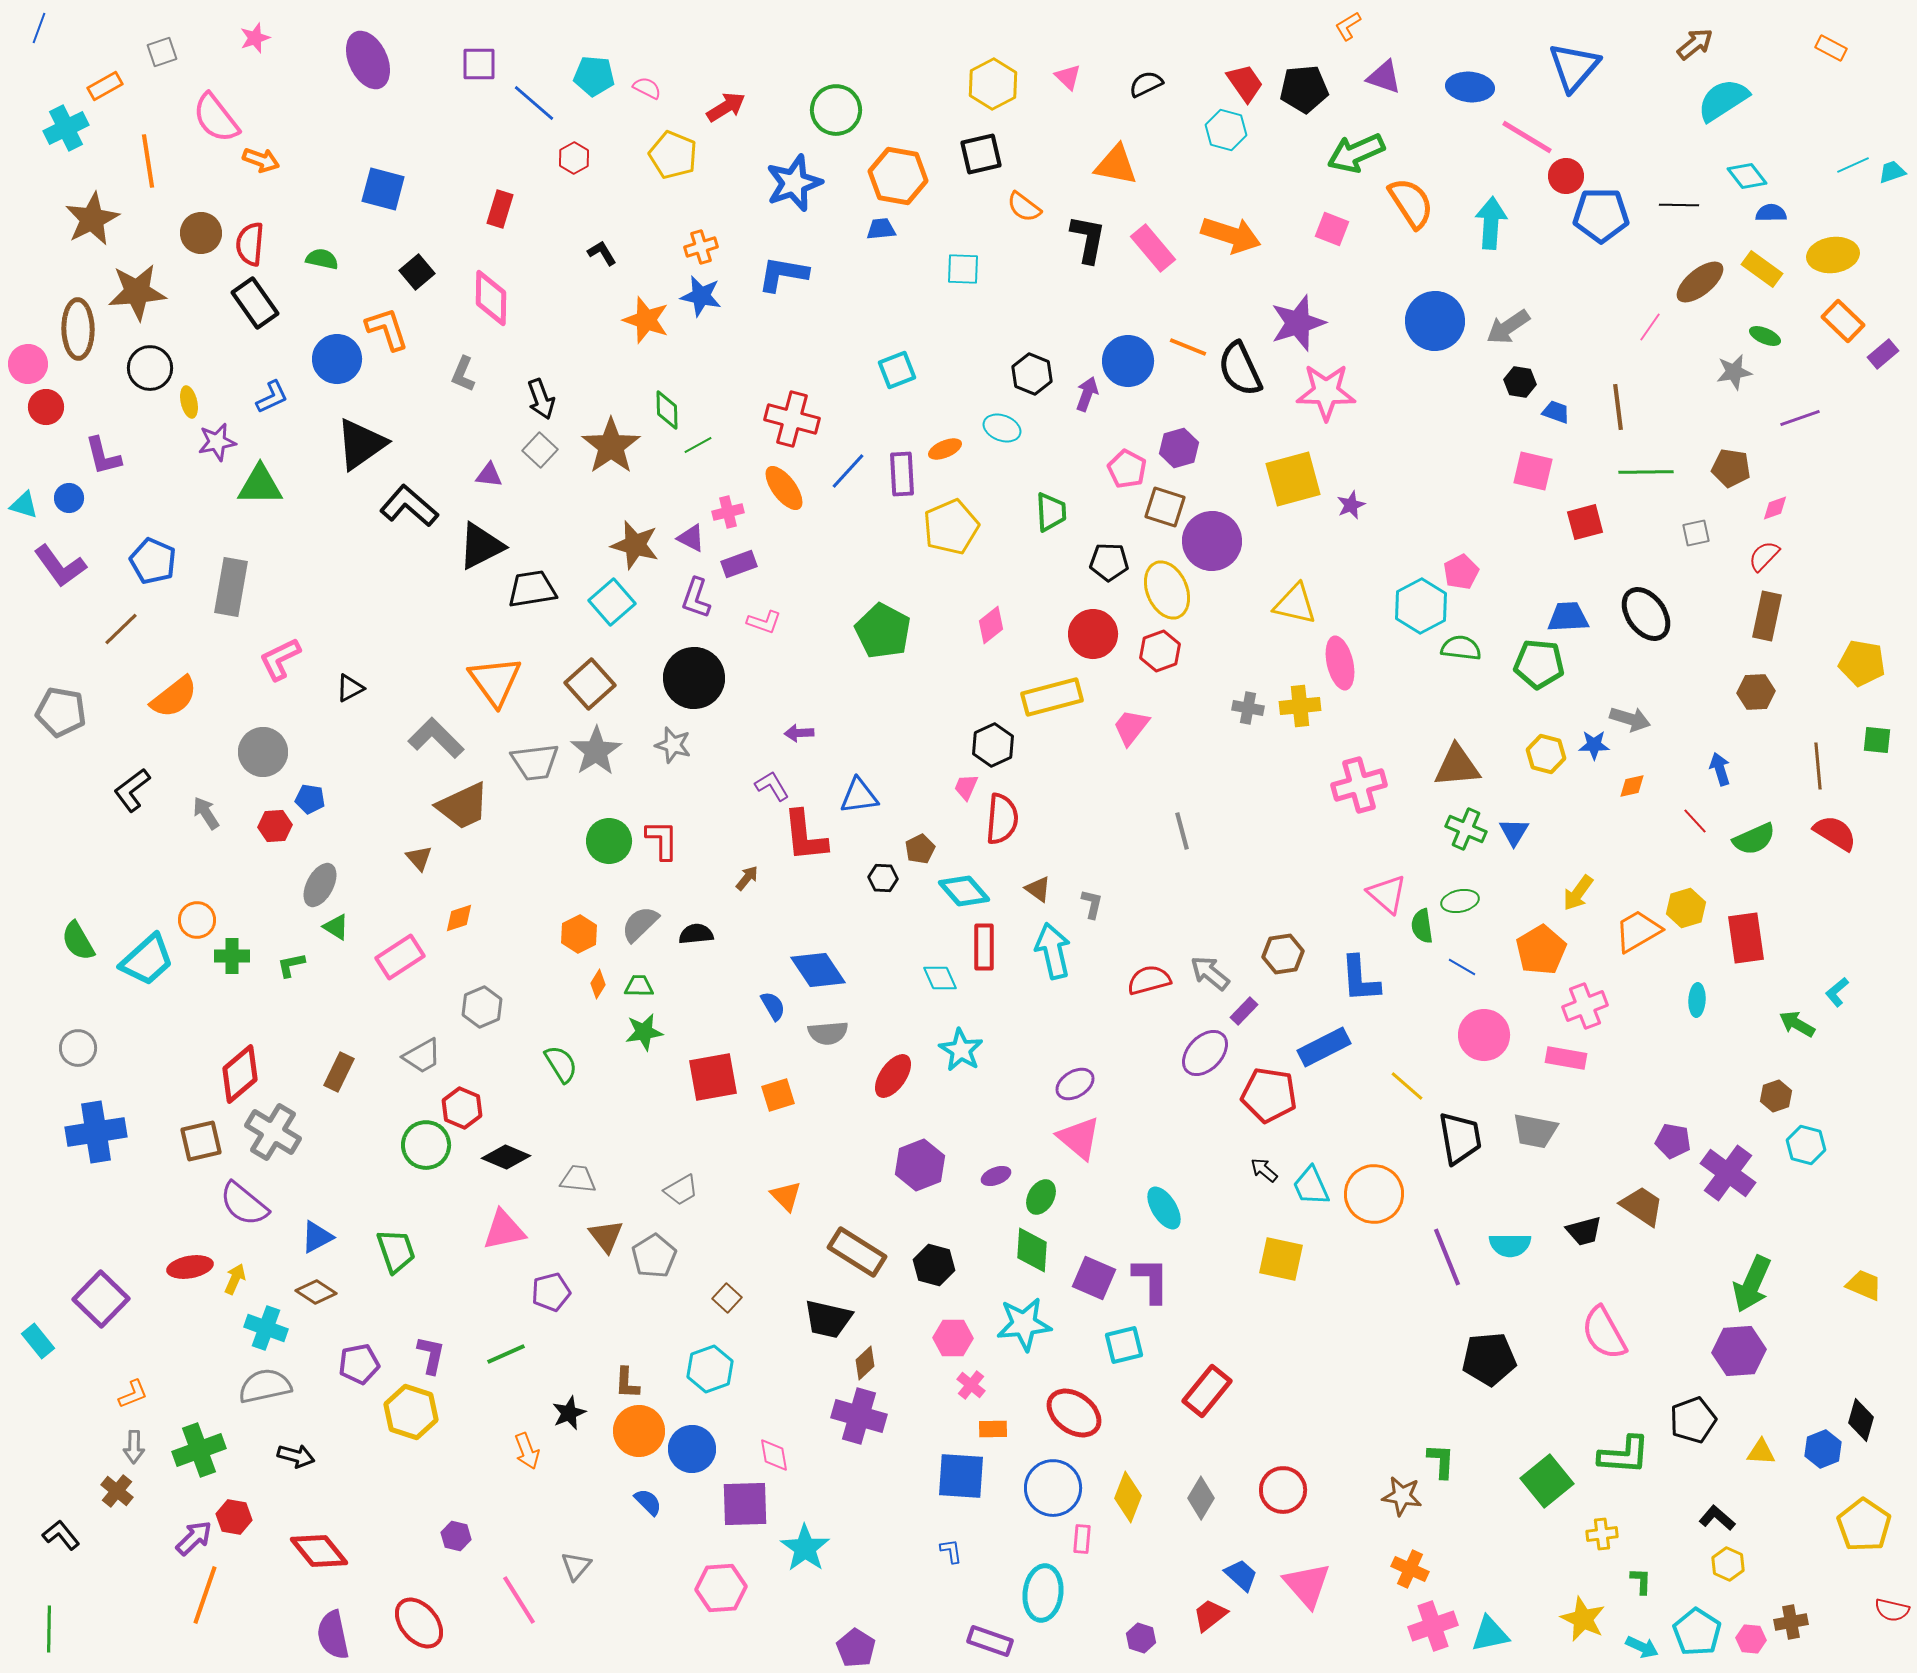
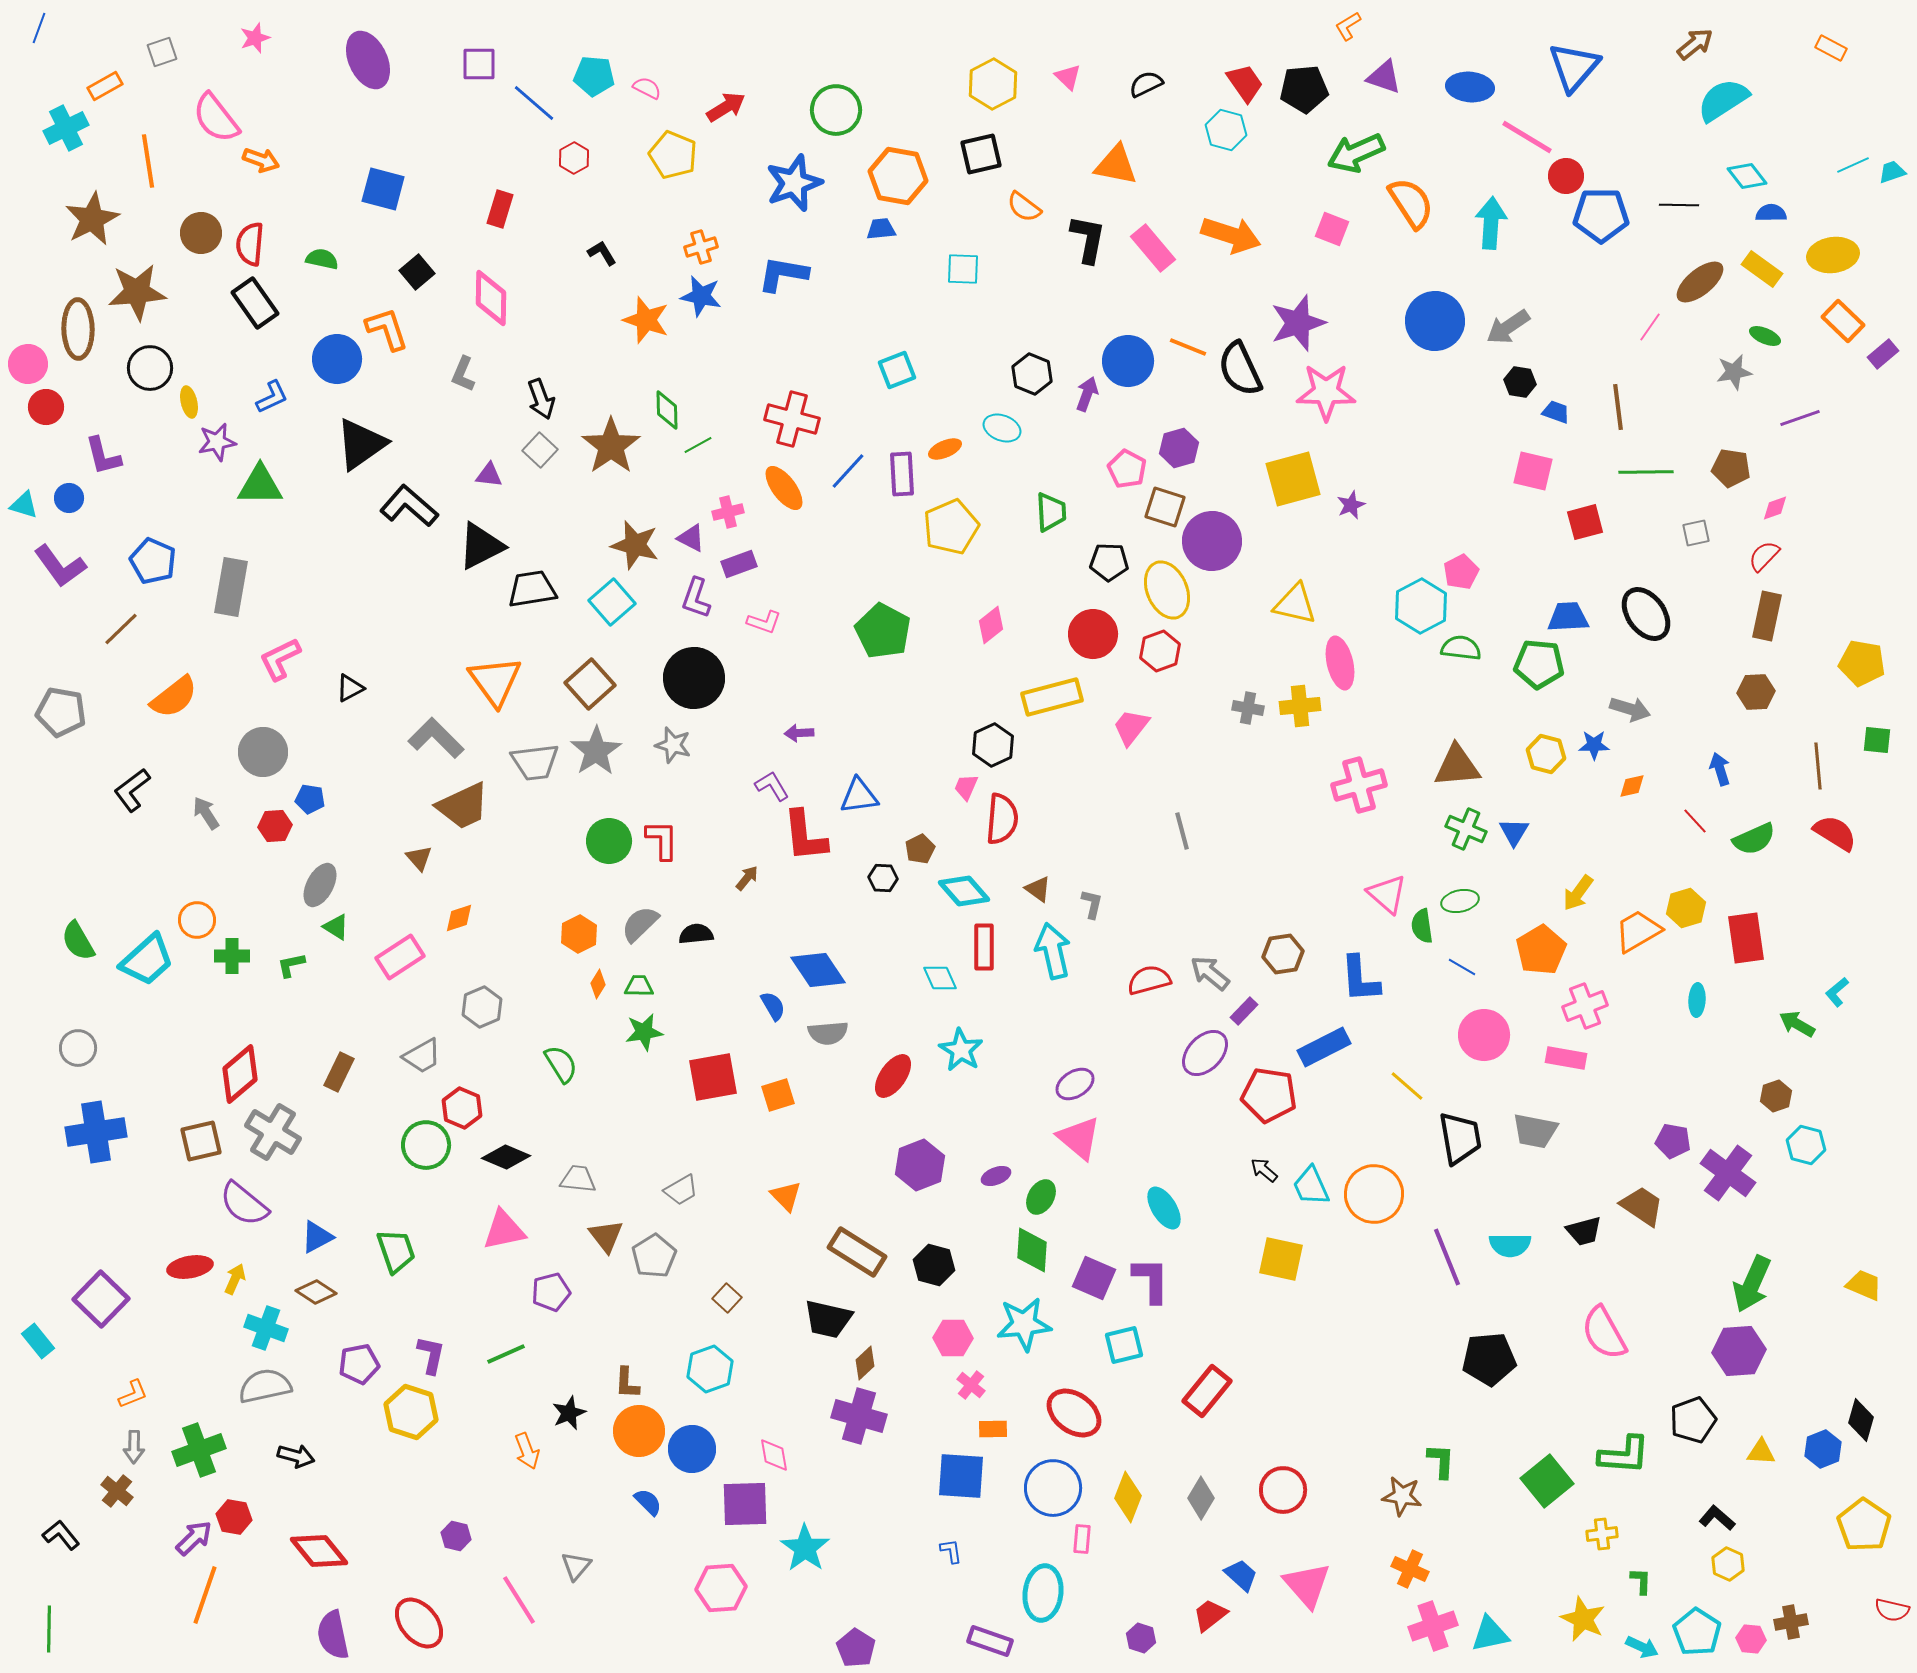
gray arrow at (1630, 719): moved 10 px up
